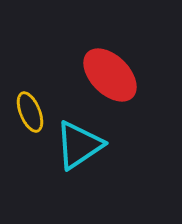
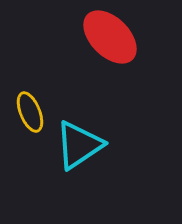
red ellipse: moved 38 px up
